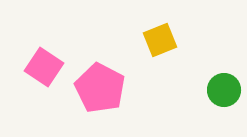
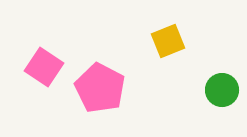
yellow square: moved 8 px right, 1 px down
green circle: moved 2 px left
